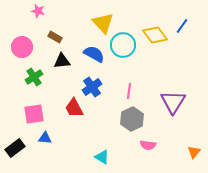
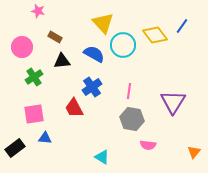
gray hexagon: rotated 25 degrees counterclockwise
